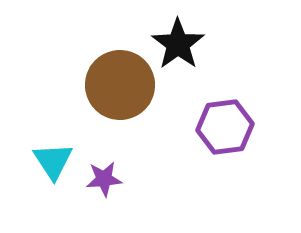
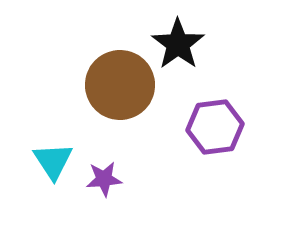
purple hexagon: moved 10 px left
